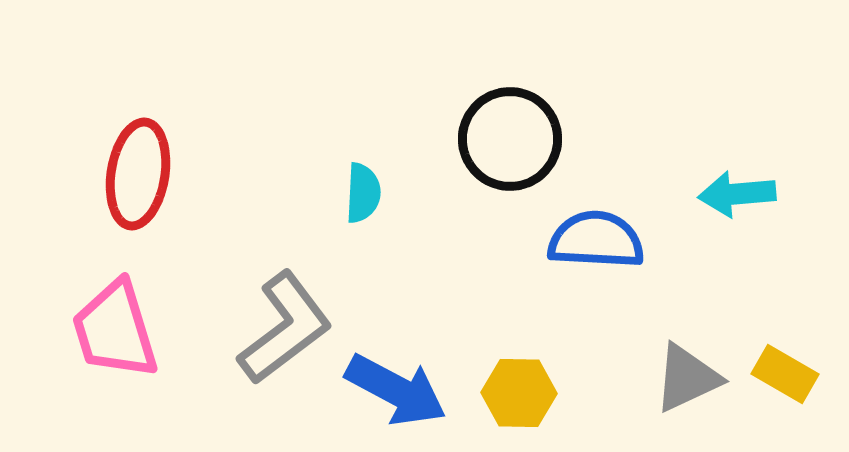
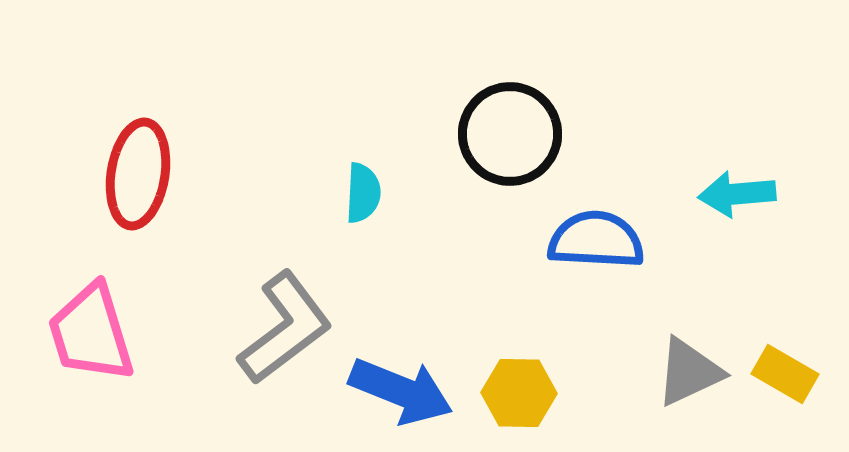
black circle: moved 5 px up
pink trapezoid: moved 24 px left, 3 px down
gray triangle: moved 2 px right, 6 px up
blue arrow: moved 5 px right, 1 px down; rotated 6 degrees counterclockwise
